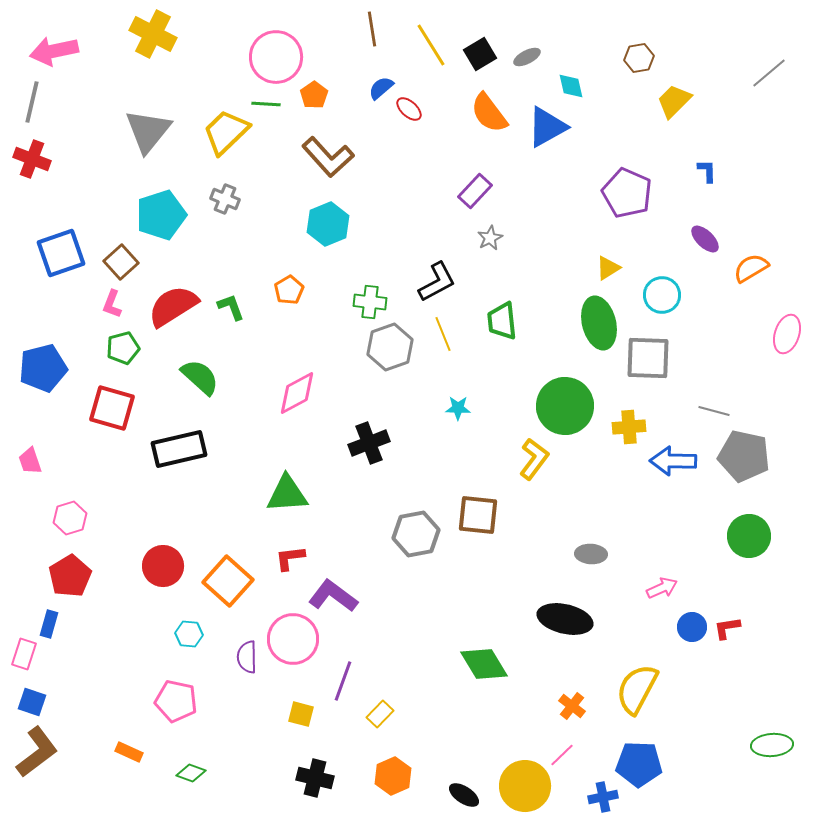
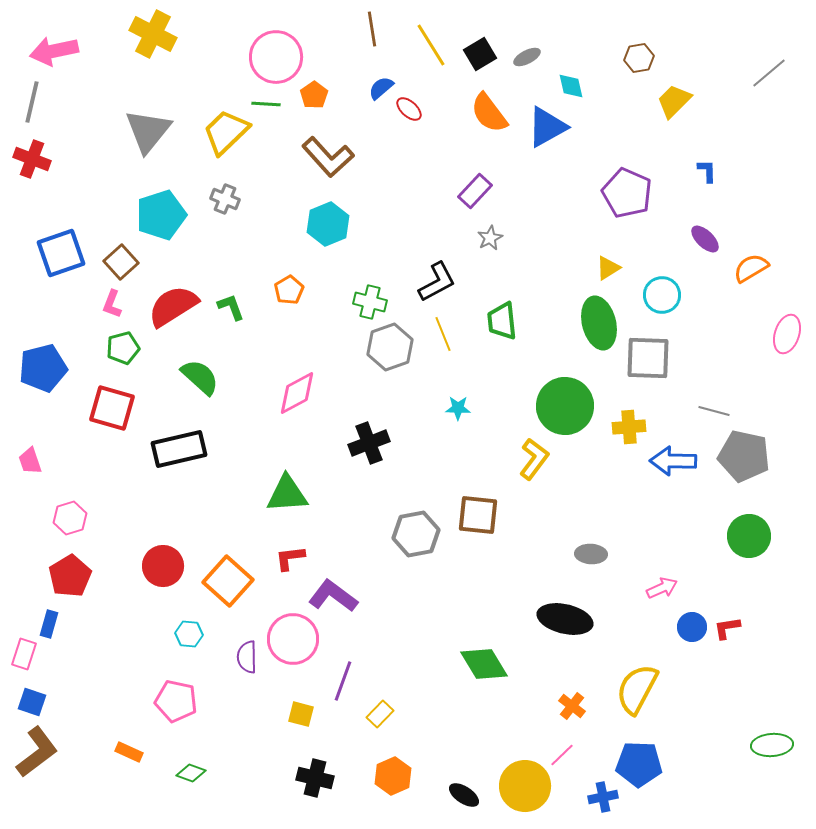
green cross at (370, 302): rotated 8 degrees clockwise
